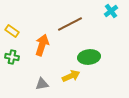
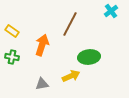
brown line: rotated 35 degrees counterclockwise
